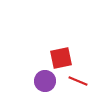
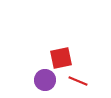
purple circle: moved 1 px up
